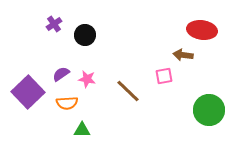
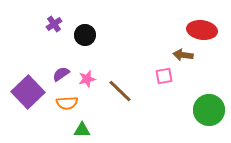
pink star: rotated 24 degrees counterclockwise
brown line: moved 8 px left
